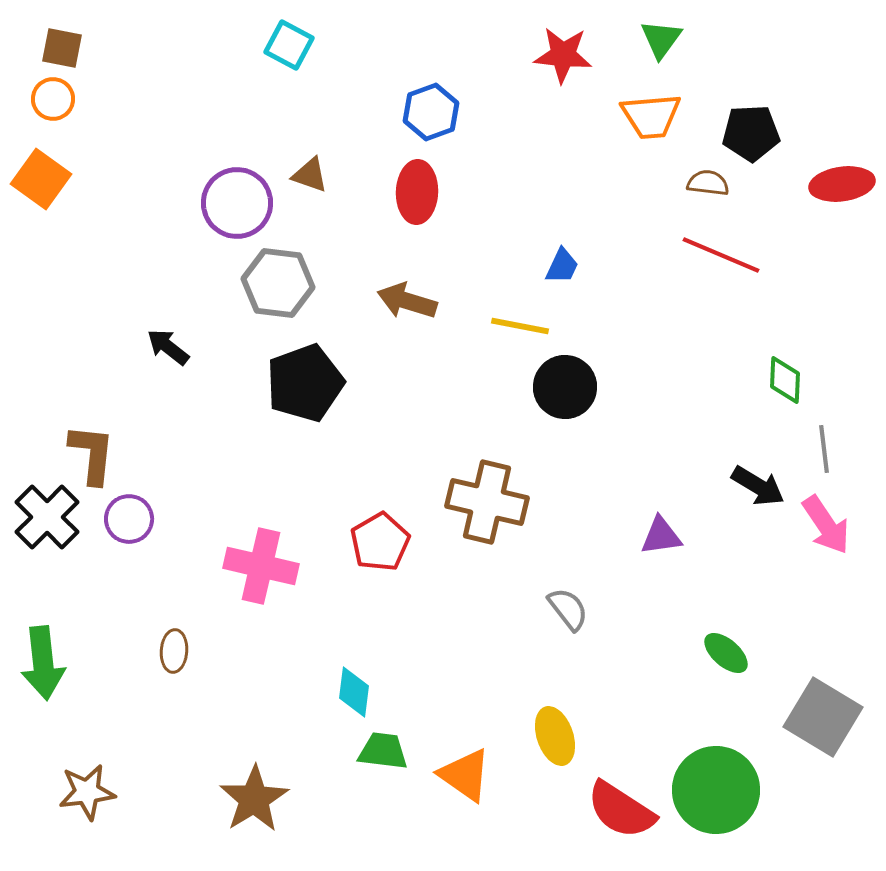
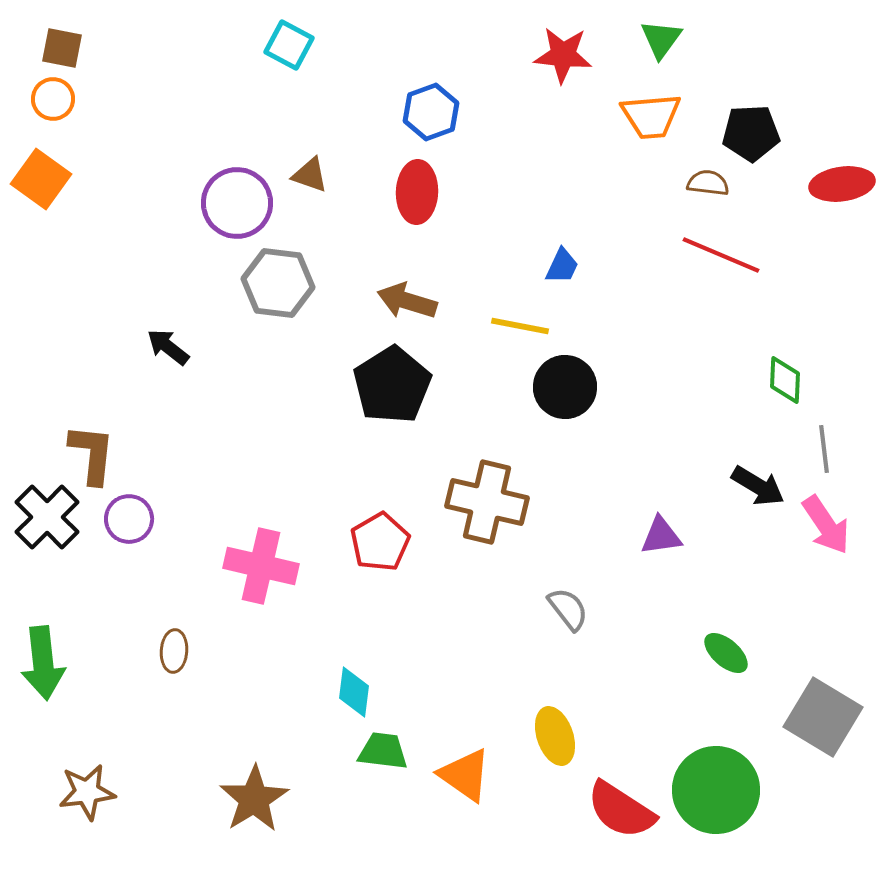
black pentagon at (305, 383): moved 87 px right, 2 px down; rotated 12 degrees counterclockwise
